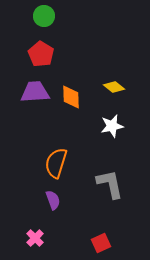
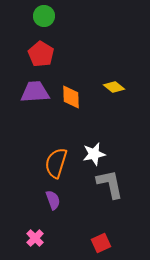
white star: moved 18 px left, 28 px down
